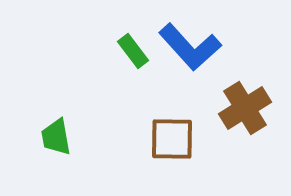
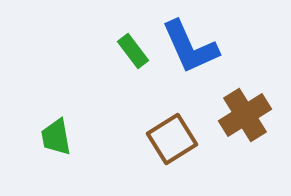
blue L-shape: rotated 18 degrees clockwise
brown cross: moved 7 px down
brown square: rotated 33 degrees counterclockwise
